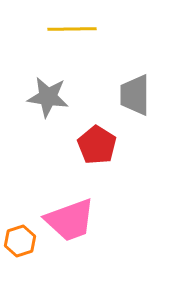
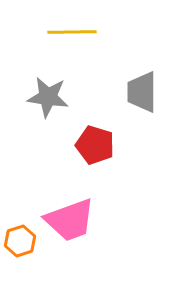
yellow line: moved 3 px down
gray trapezoid: moved 7 px right, 3 px up
red pentagon: moved 2 px left; rotated 15 degrees counterclockwise
